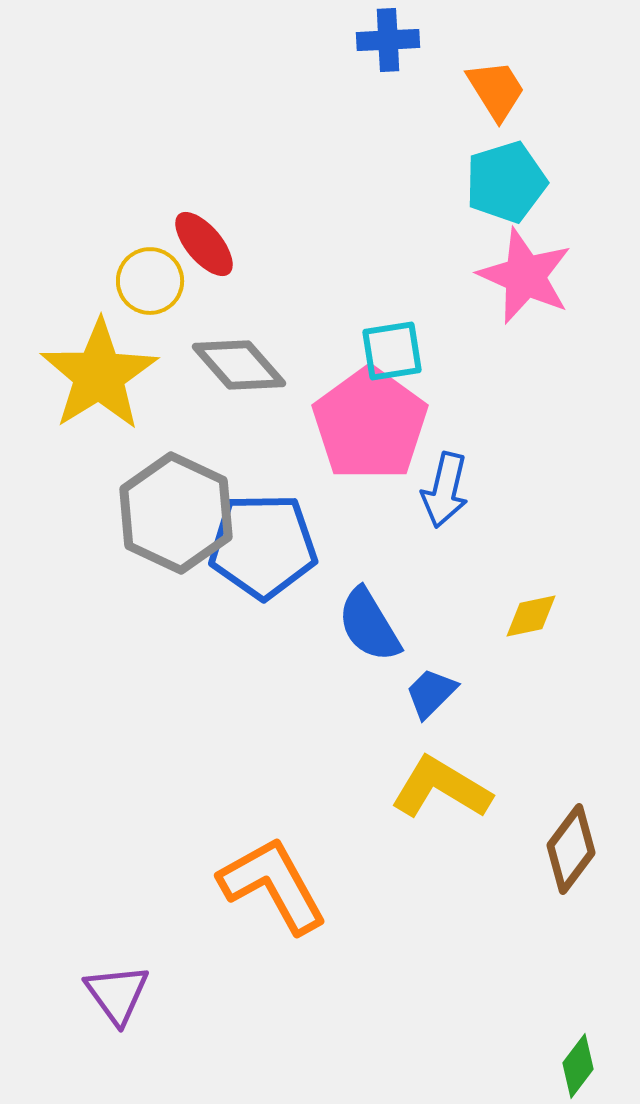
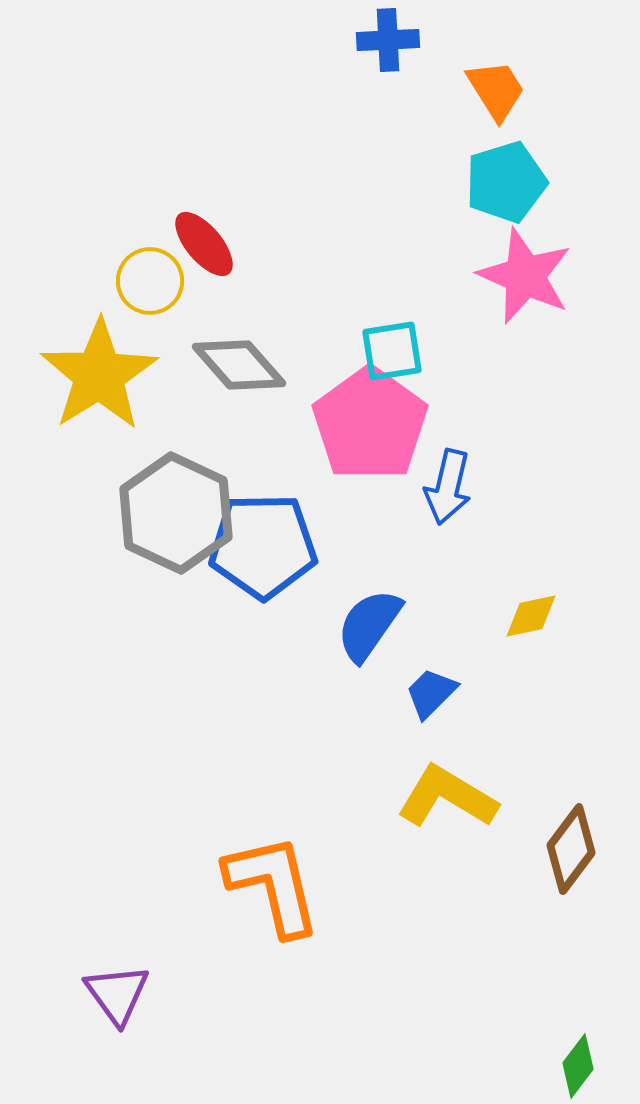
blue arrow: moved 3 px right, 3 px up
blue semicircle: rotated 66 degrees clockwise
yellow L-shape: moved 6 px right, 9 px down
orange L-shape: rotated 16 degrees clockwise
